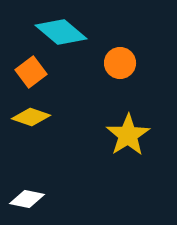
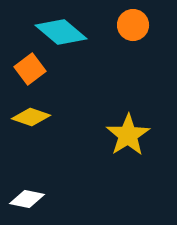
orange circle: moved 13 px right, 38 px up
orange square: moved 1 px left, 3 px up
